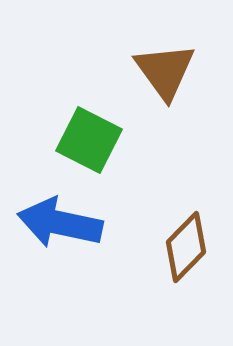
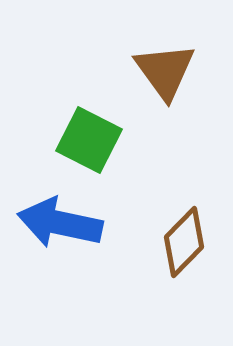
brown diamond: moved 2 px left, 5 px up
